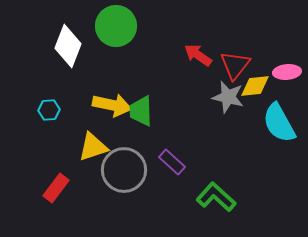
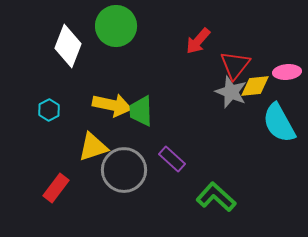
red arrow: moved 14 px up; rotated 84 degrees counterclockwise
gray star: moved 3 px right, 5 px up; rotated 8 degrees clockwise
cyan hexagon: rotated 25 degrees counterclockwise
purple rectangle: moved 3 px up
